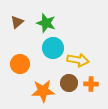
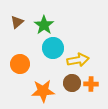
green star: moved 2 px left, 2 px down; rotated 18 degrees clockwise
yellow arrow: rotated 20 degrees counterclockwise
brown circle: moved 3 px right
